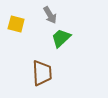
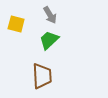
green trapezoid: moved 12 px left, 2 px down
brown trapezoid: moved 3 px down
